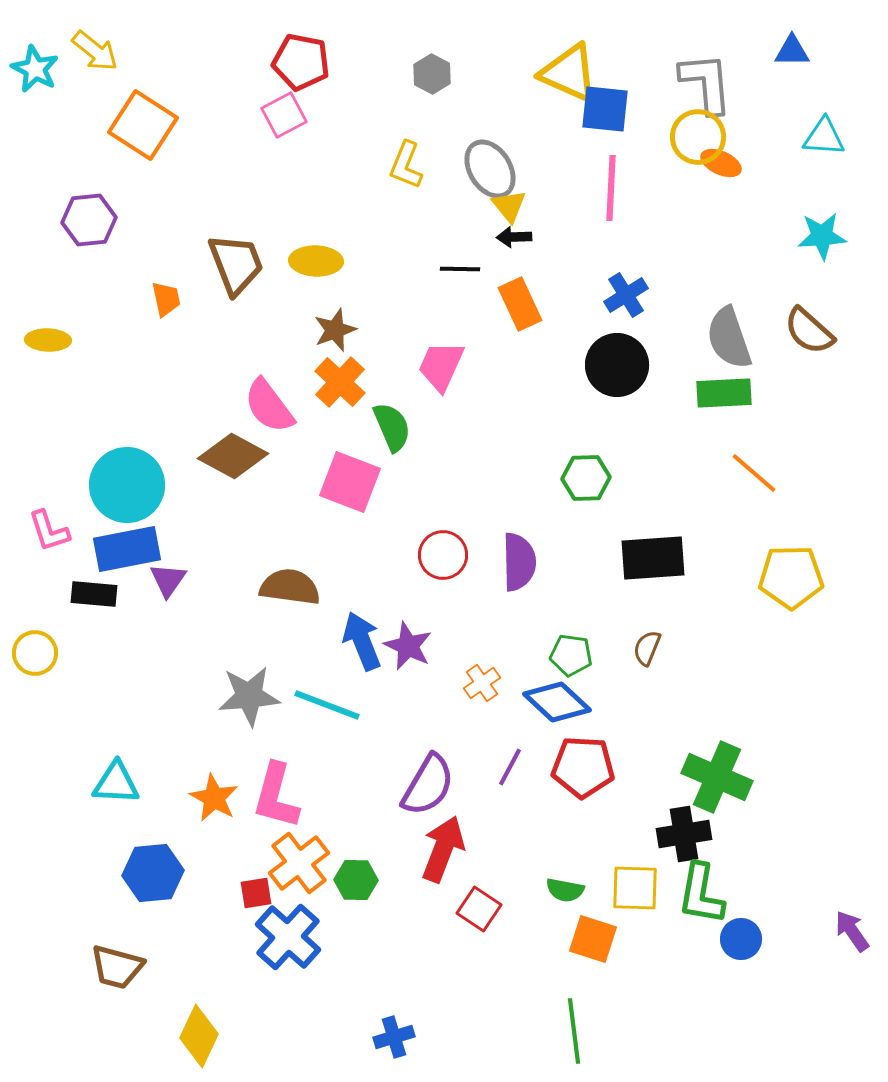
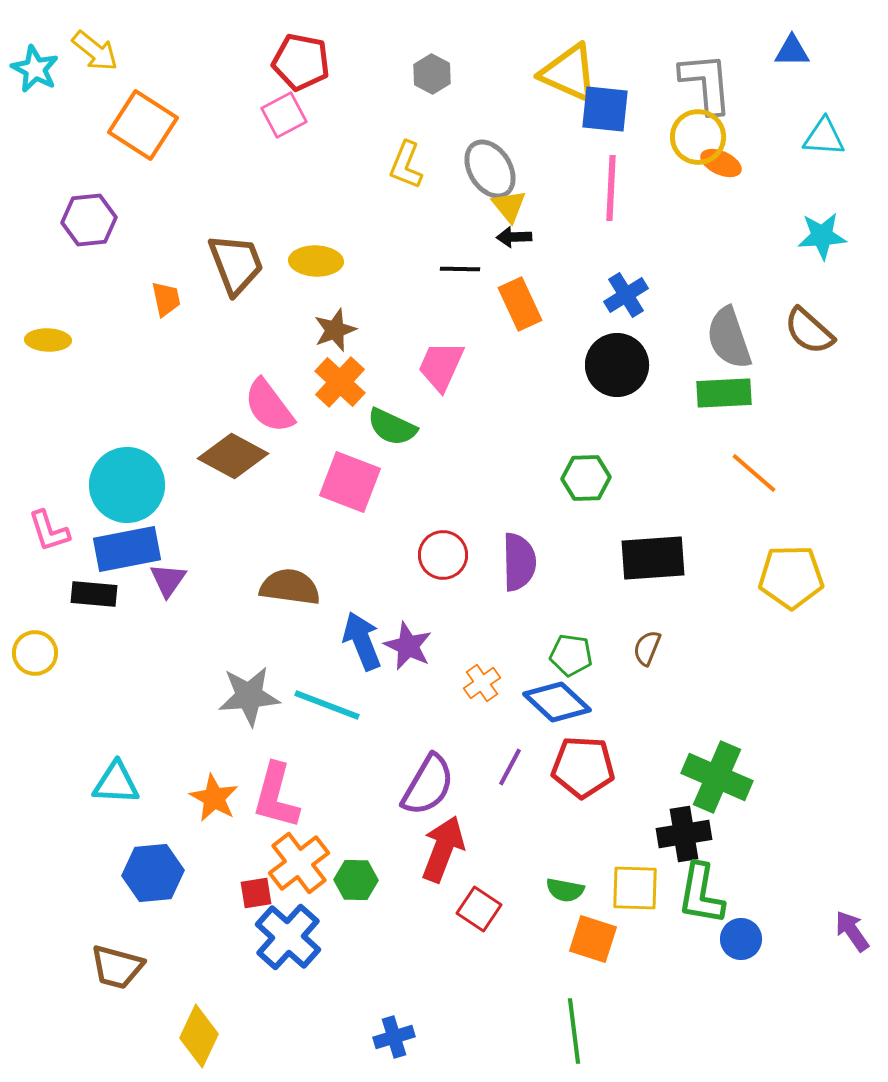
green semicircle at (392, 427): rotated 138 degrees clockwise
